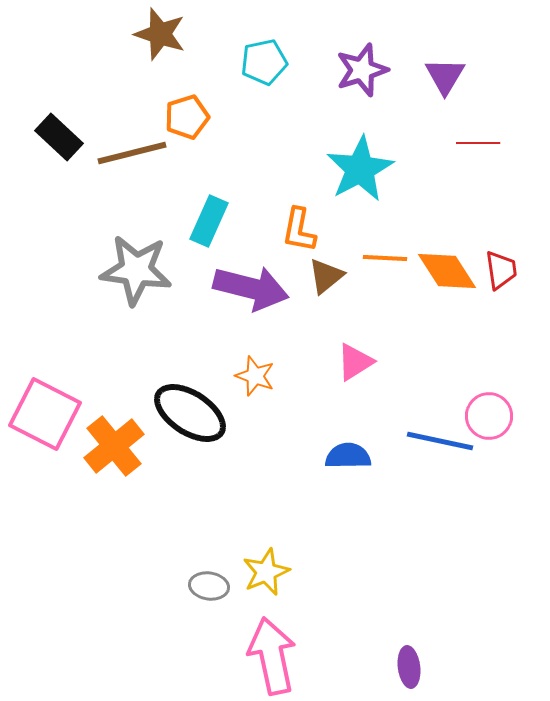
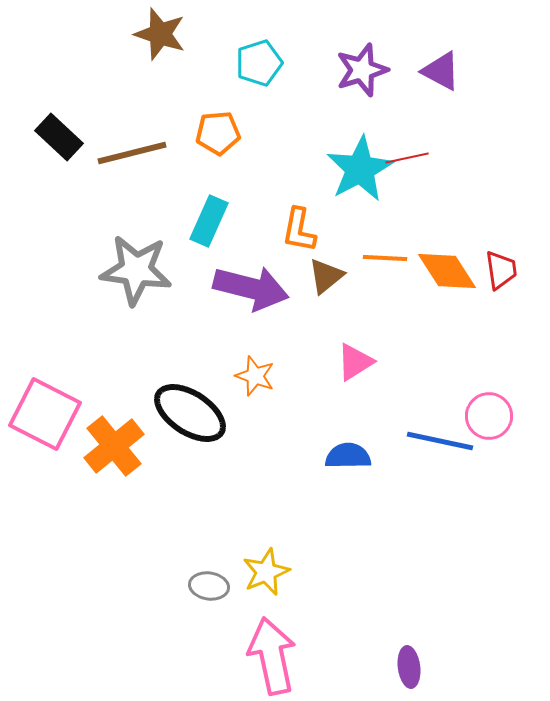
cyan pentagon: moved 5 px left, 1 px down; rotated 6 degrees counterclockwise
purple triangle: moved 4 px left, 5 px up; rotated 33 degrees counterclockwise
orange pentagon: moved 31 px right, 16 px down; rotated 12 degrees clockwise
red line: moved 71 px left, 15 px down; rotated 12 degrees counterclockwise
